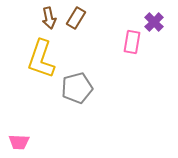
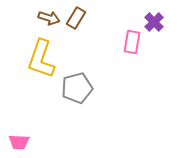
brown arrow: rotated 60 degrees counterclockwise
